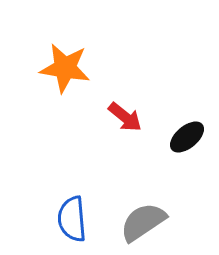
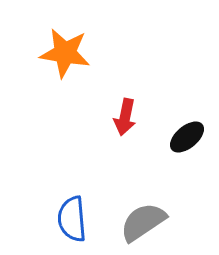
orange star: moved 15 px up
red arrow: rotated 63 degrees clockwise
